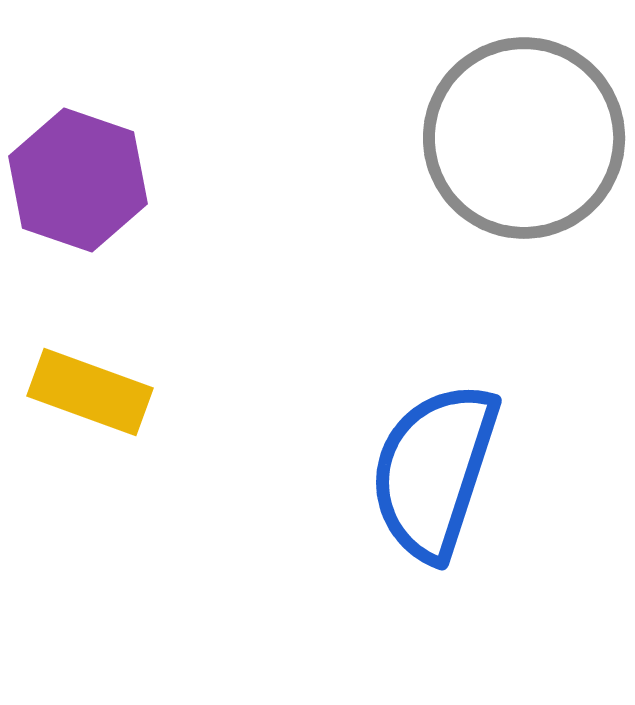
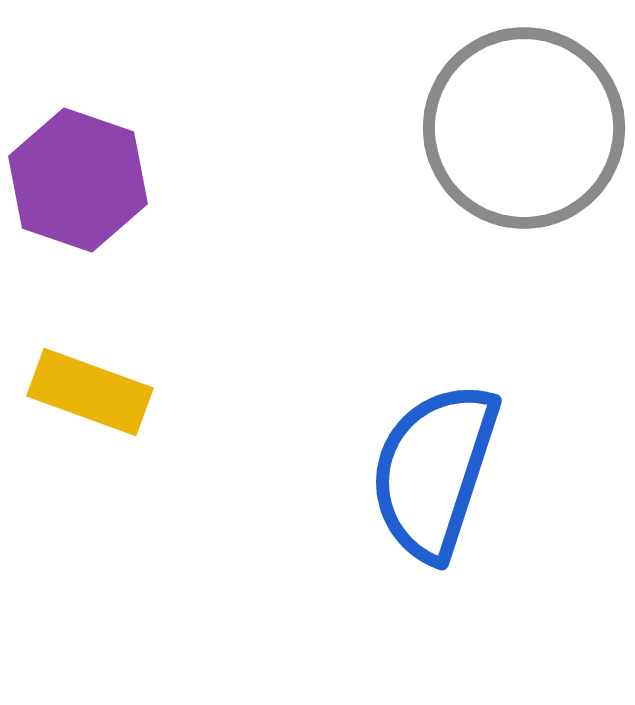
gray circle: moved 10 px up
